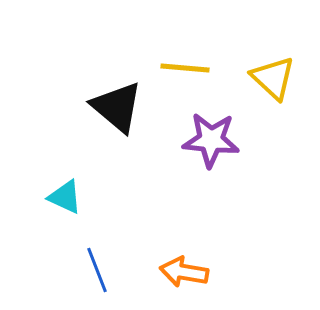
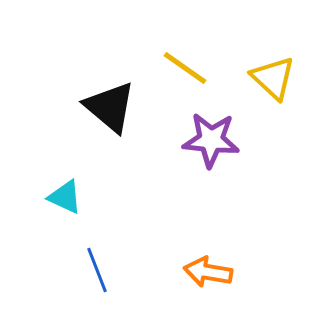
yellow line: rotated 30 degrees clockwise
black triangle: moved 7 px left
orange arrow: moved 24 px right
